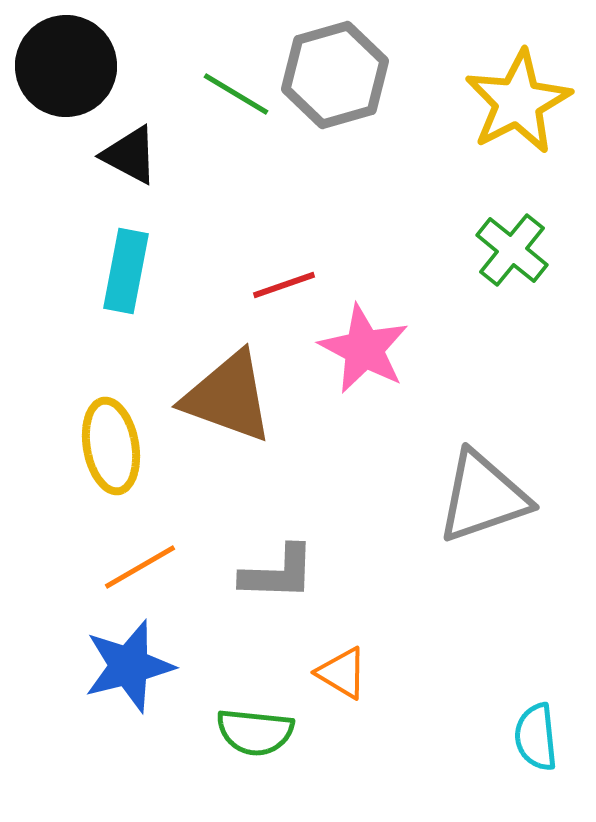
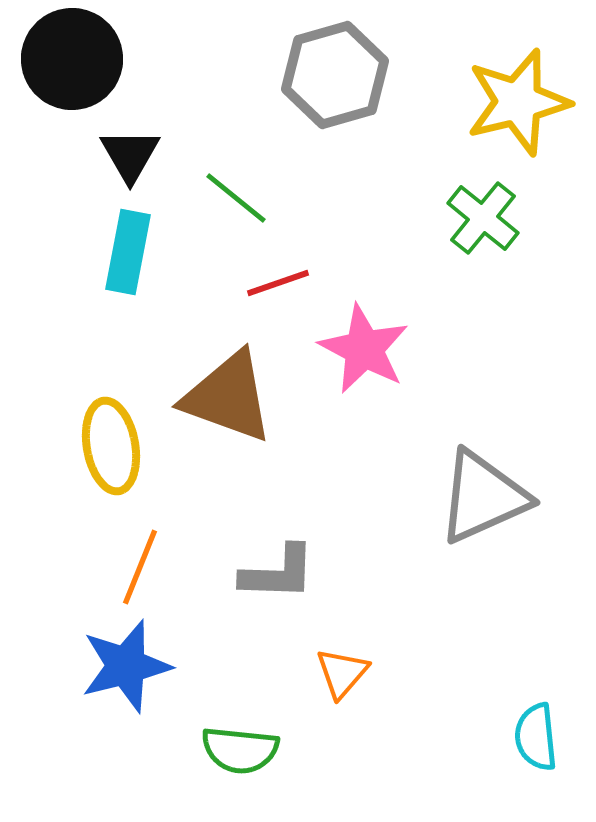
black circle: moved 6 px right, 7 px up
green line: moved 104 px down; rotated 8 degrees clockwise
yellow star: rotated 13 degrees clockwise
black triangle: rotated 32 degrees clockwise
green cross: moved 29 px left, 32 px up
cyan rectangle: moved 2 px right, 19 px up
red line: moved 6 px left, 2 px up
gray triangle: rotated 5 degrees counterclockwise
orange line: rotated 38 degrees counterclockwise
blue star: moved 3 px left
orange triangle: rotated 40 degrees clockwise
green semicircle: moved 15 px left, 18 px down
